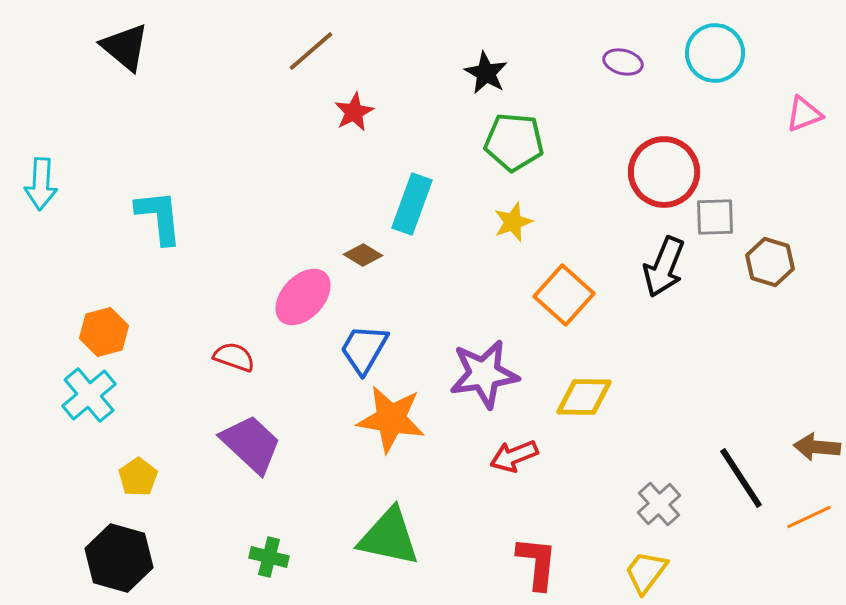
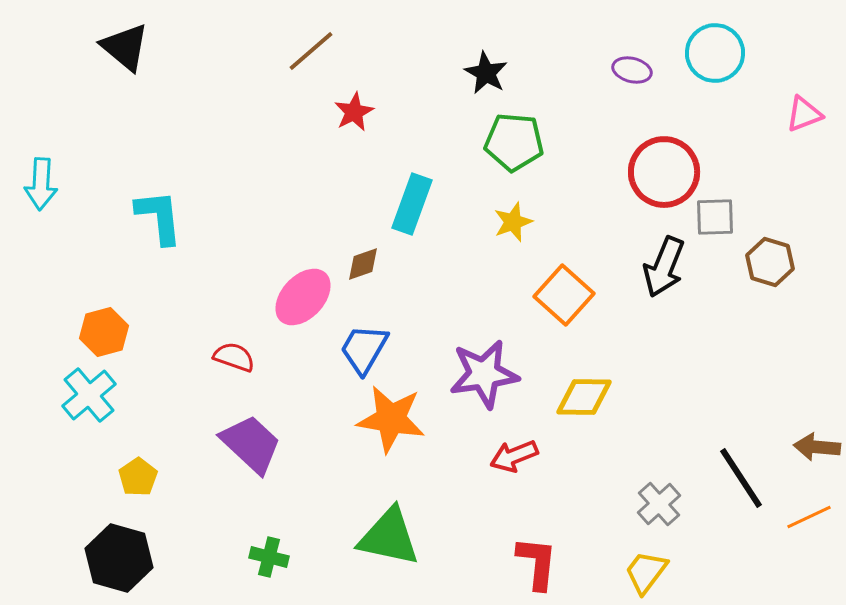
purple ellipse: moved 9 px right, 8 px down
brown diamond: moved 9 px down; rotated 51 degrees counterclockwise
